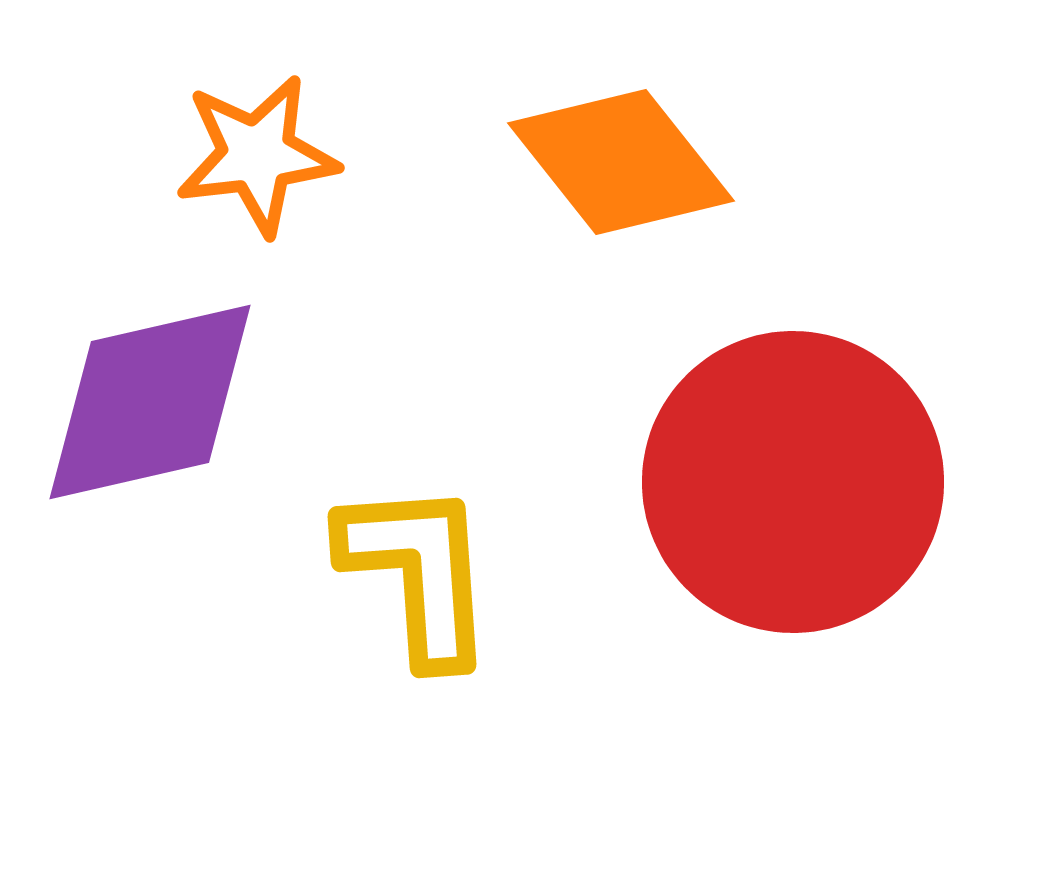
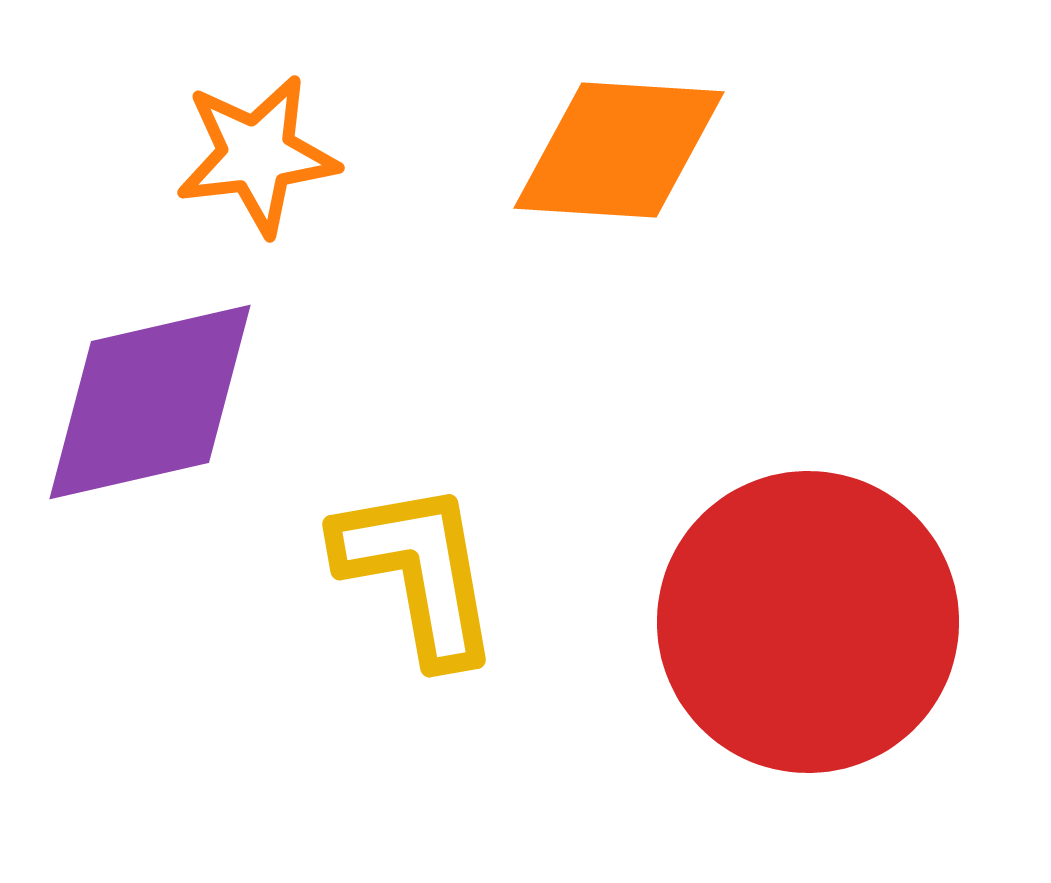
orange diamond: moved 2 px left, 12 px up; rotated 48 degrees counterclockwise
red circle: moved 15 px right, 140 px down
yellow L-shape: rotated 6 degrees counterclockwise
